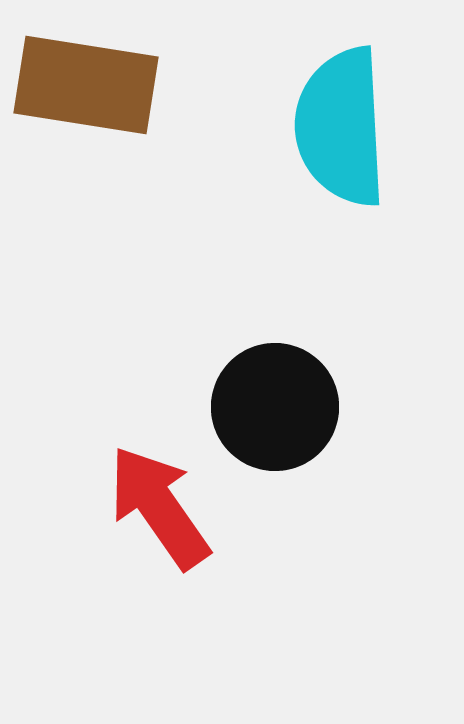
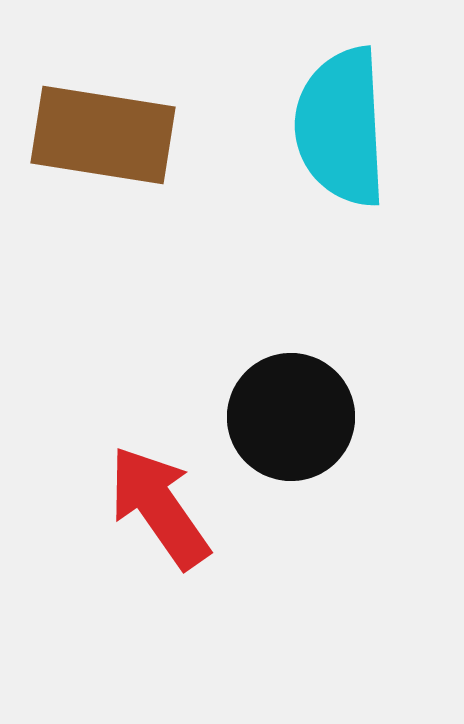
brown rectangle: moved 17 px right, 50 px down
black circle: moved 16 px right, 10 px down
